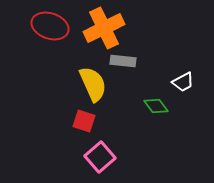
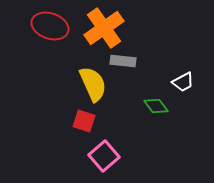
orange cross: rotated 9 degrees counterclockwise
pink square: moved 4 px right, 1 px up
